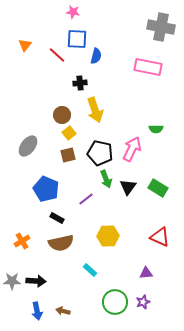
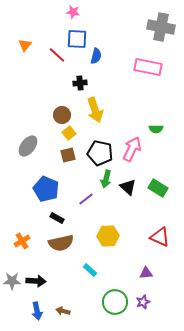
green arrow: rotated 36 degrees clockwise
black triangle: rotated 24 degrees counterclockwise
